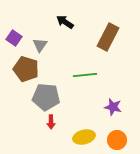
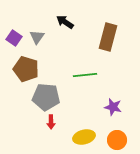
brown rectangle: rotated 12 degrees counterclockwise
gray triangle: moved 3 px left, 8 px up
